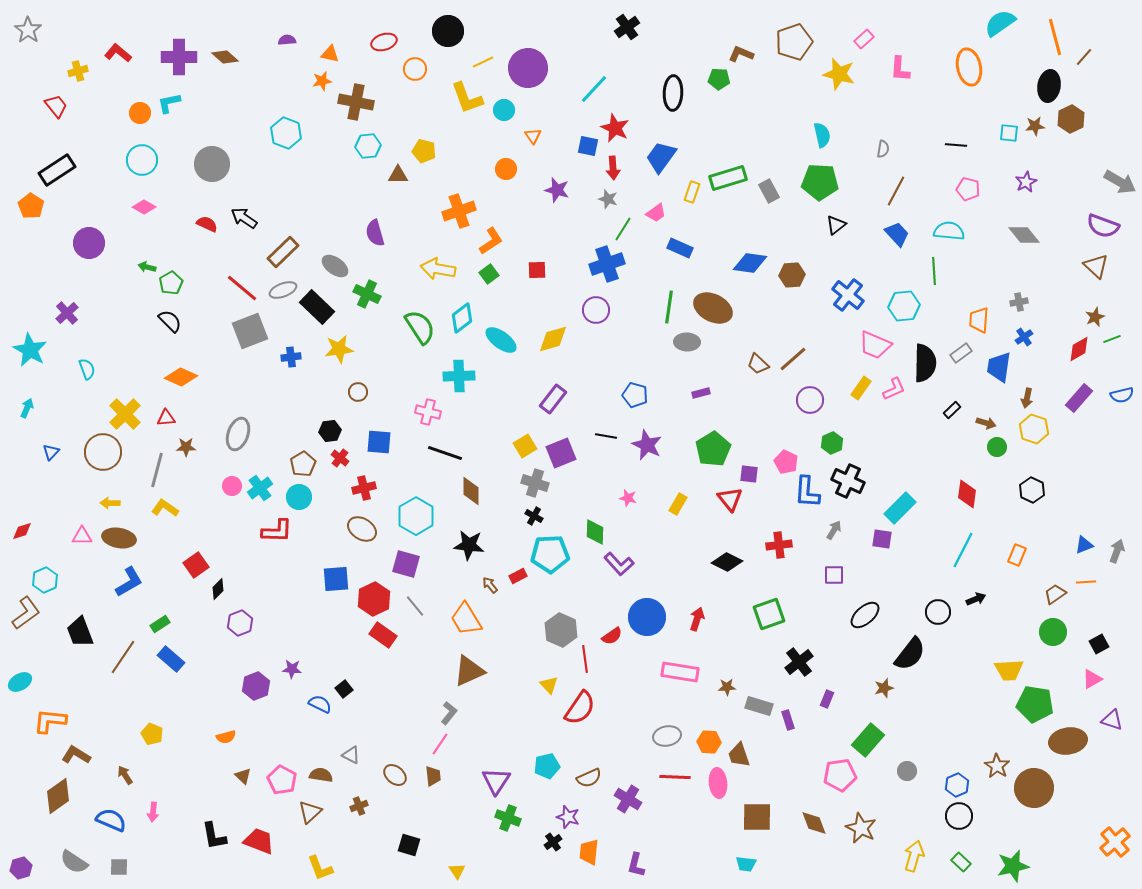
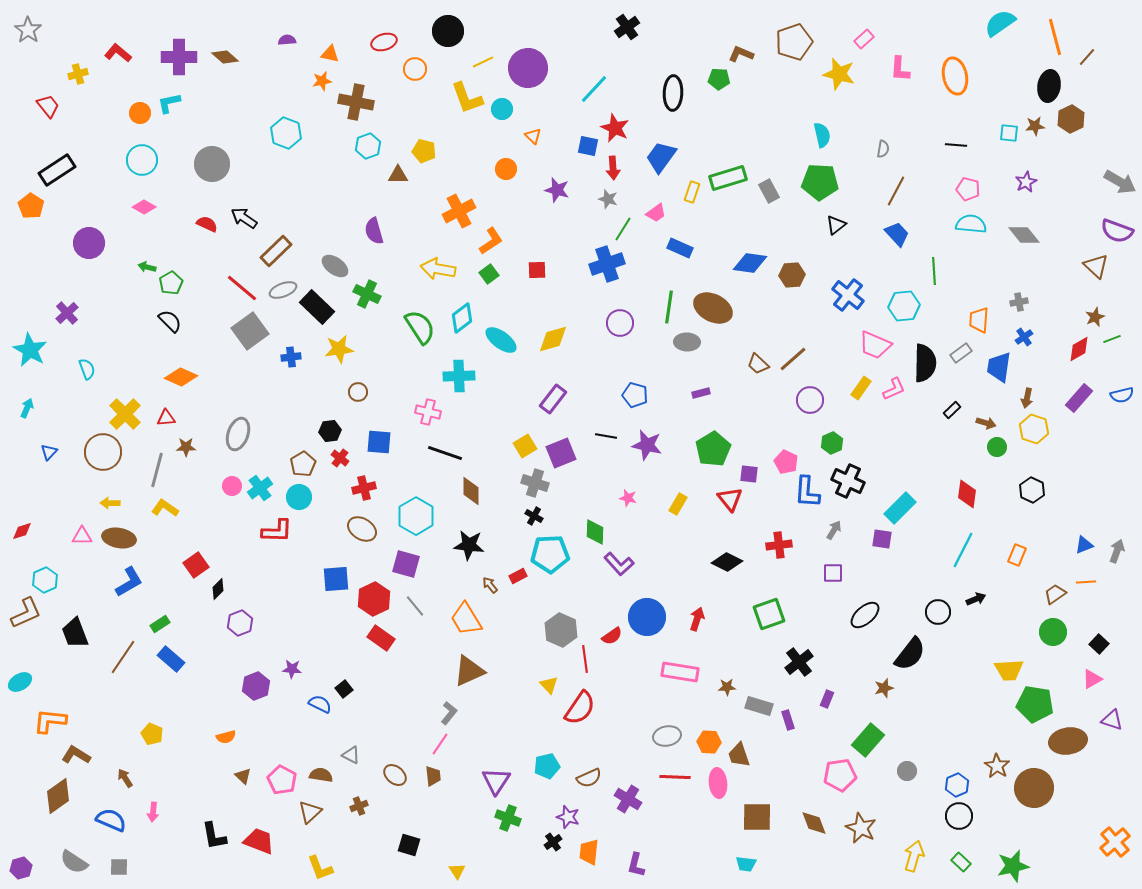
brown line at (1084, 57): moved 3 px right
orange ellipse at (969, 67): moved 14 px left, 9 px down
yellow cross at (78, 71): moved 3 px down
red trapezoid at (56, 106): moved 8 px left
cyan circle at (504, 110): moved 2 px left, 1 px up
orange triangle at (533, 136): rotated 12 degrees counterclockwise
cyan hexagon at (368, 146): rotated 15 degrees counterclockwise
orange cross at (459, 211): rotated 8 degrees counterclockwise
purple semicircle at (1103, 226): moved 14 px right, 5 px down
cyan semicircle at (949, 231): moved 22 px right, 7 px up
purple semicircle at (375, 233): moved 1 px left, 2 px up
brown rectangle at (283, 252): moved 7 px left, 1 px up
purple circle at (596, 310): moved 24 px right, 13 px down
gray square at (250, 331): rotated 15 degrees counterclockwise
purple star at (647, 445): rotated 12 degrees counterclockwise
blue triangle at (51, 452): moved 2 px left
purple square at (834, 575): moved 1 px left, 2 px up
brown L-shape at (26, 613): rotated 12 degrees clockwise
black trapezoid at (80, 632): moved 5 px left, 1 px down
red rectangle at (383, 635): moved 2 px left, 3 px down
black square at (1099, 644): rotated 18 degrees counterclockwise
brown arrow at (125, 775): moved 3 px down
